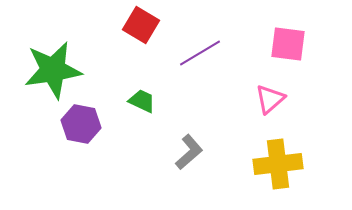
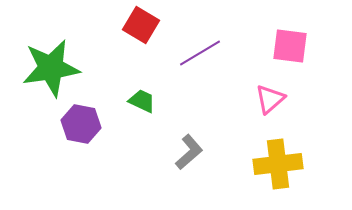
pink square: moved 2 px right, 2 px down
green star: moved 2 px left, 2 px up
